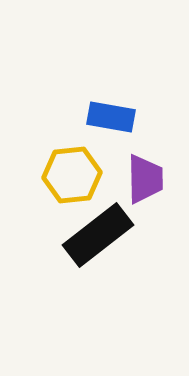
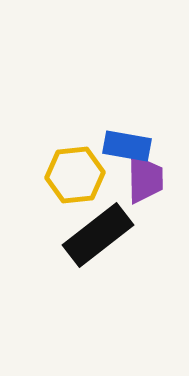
blue rectangle: moved 16 px right, 29 px down
yellow hexagon: moved 3 px right
